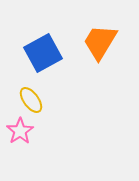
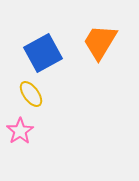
yellow ellipse: moved 6 px up
